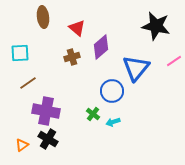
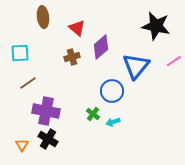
blue triangle: moved 2 px up
orange triangle: rotated 24 degrees counterclockwise
